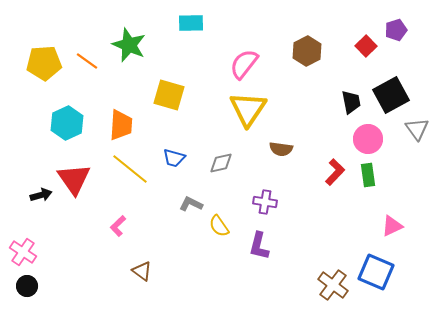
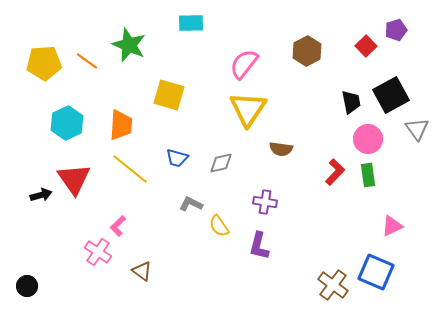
blue trapezoid: moved 3 px right
pink cross: moved 75 px right
